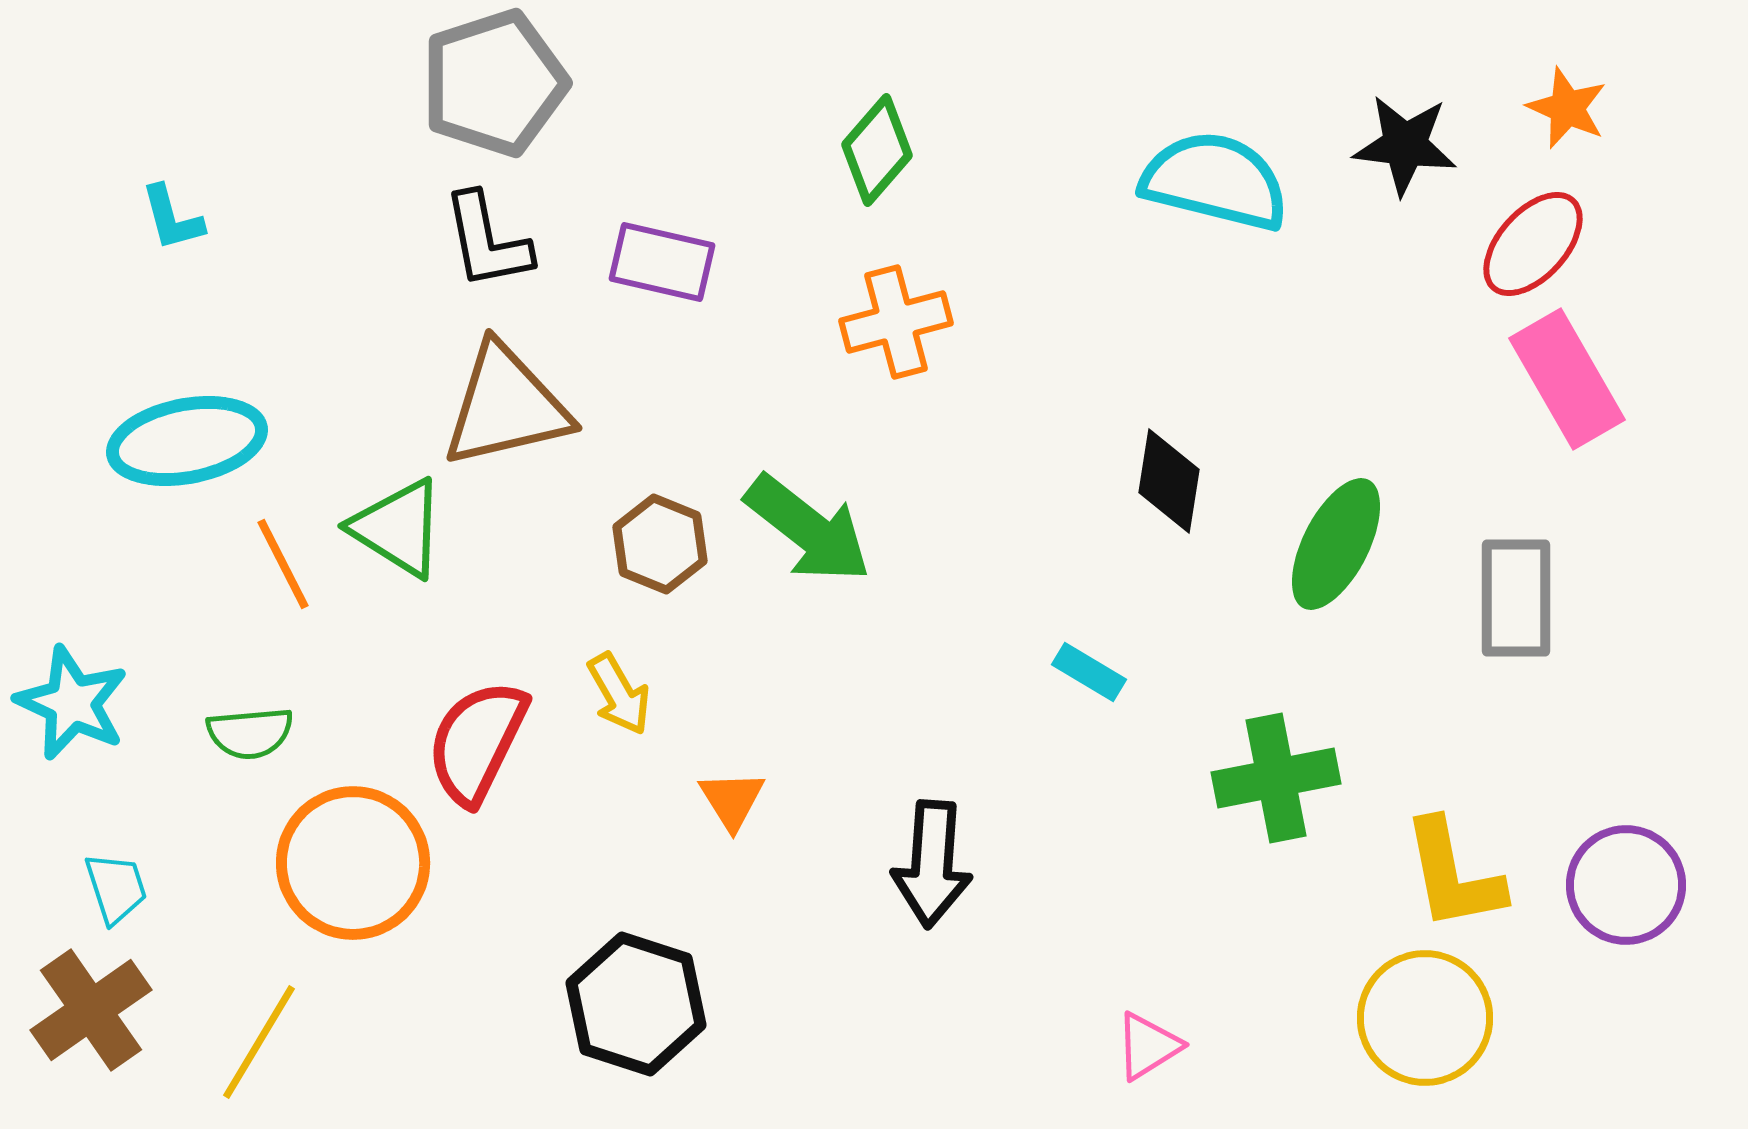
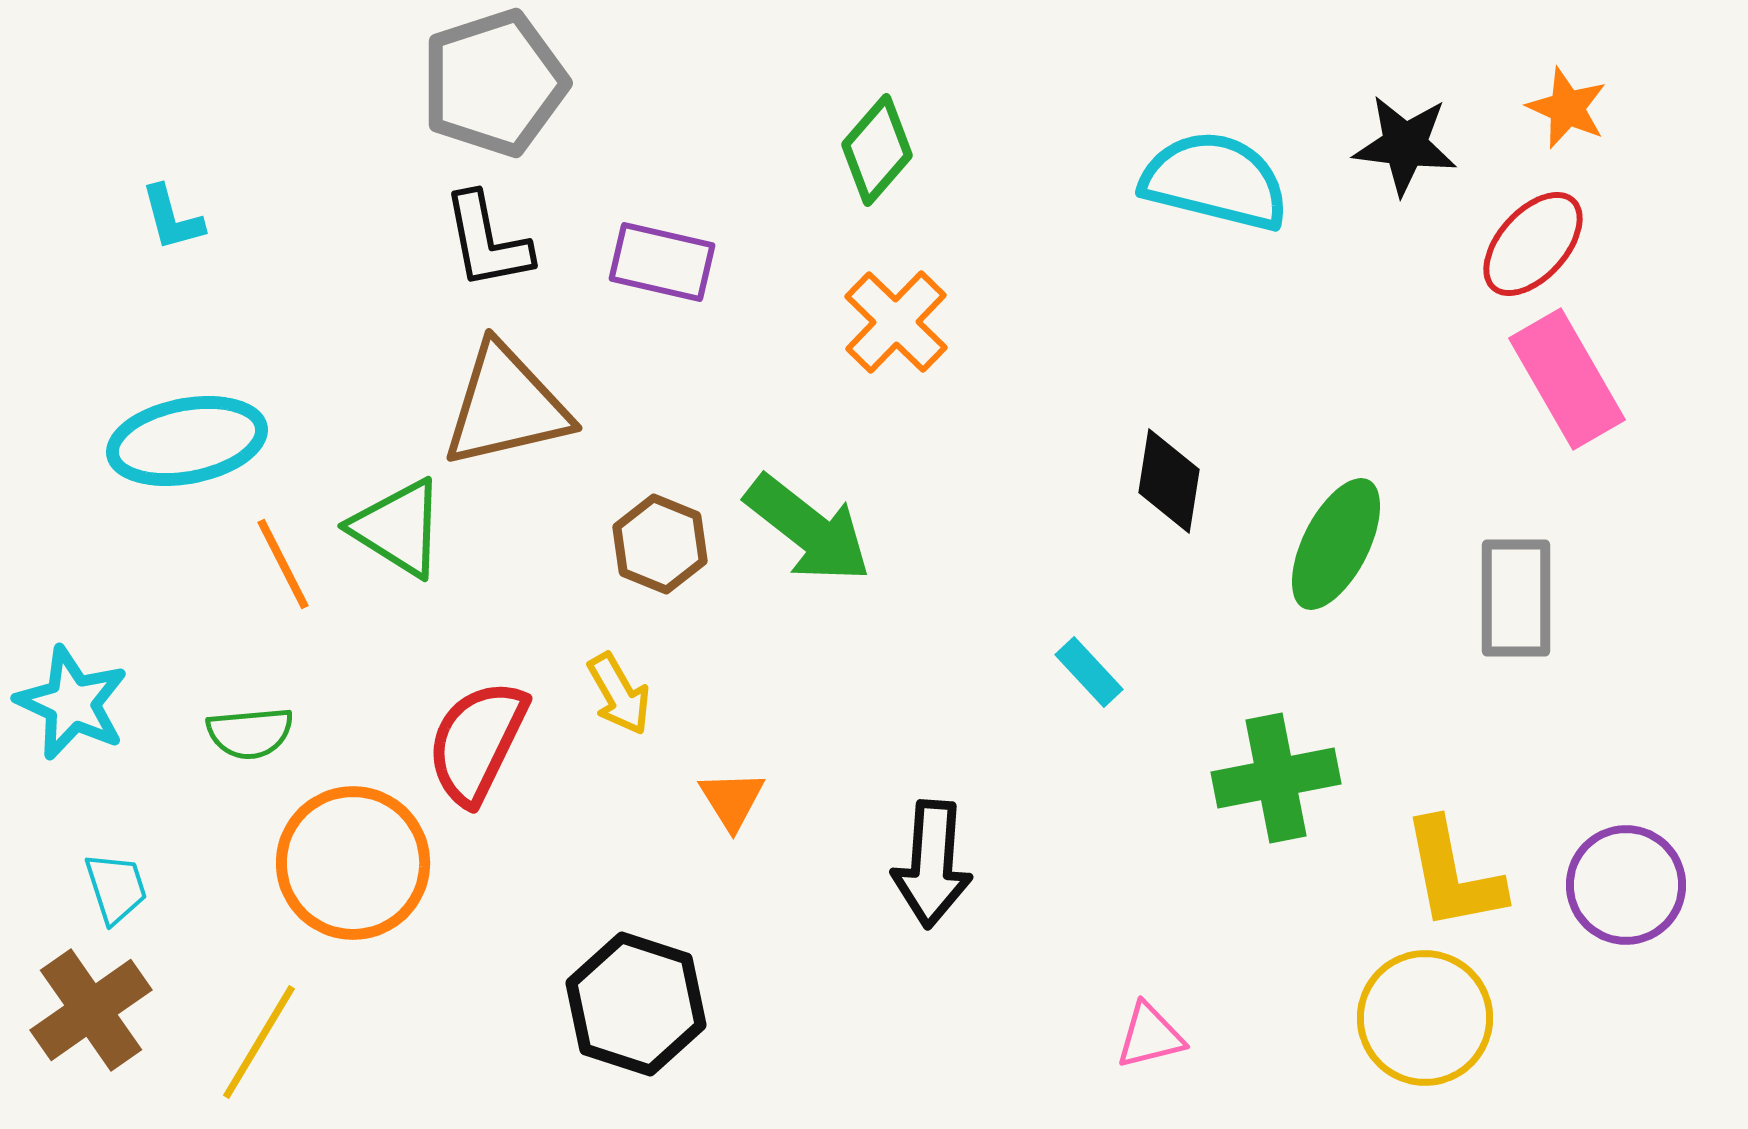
orange cross: rotated 31 degrees counterclockwise
cyan rectangle: rotated 16 degrees clockwise
pink triangle: moved 2 px right, 10 px up; rotated 18 degrees clockwise
